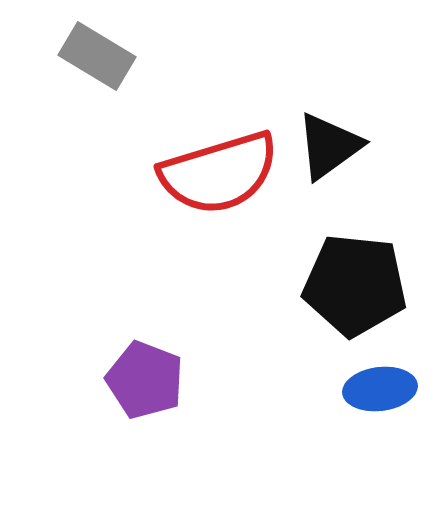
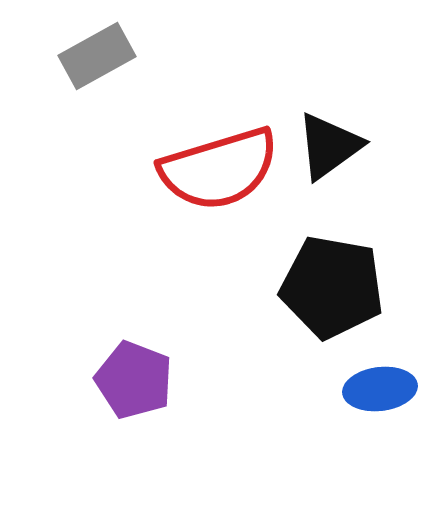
gray rectangle: rotated 60 degrees counterclockwise
red semicircle: moved 4 px up
black pentagon: moved 23 px left, 2 px down; rotated 4 degrees clockwise
purple pentagon: moved 11 px left
